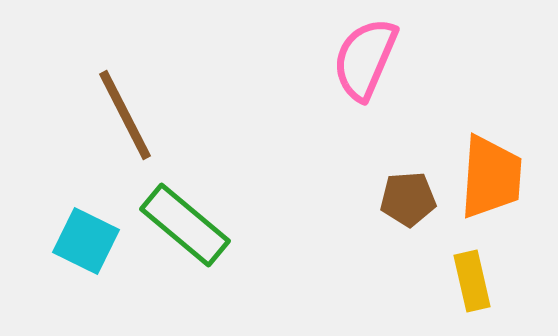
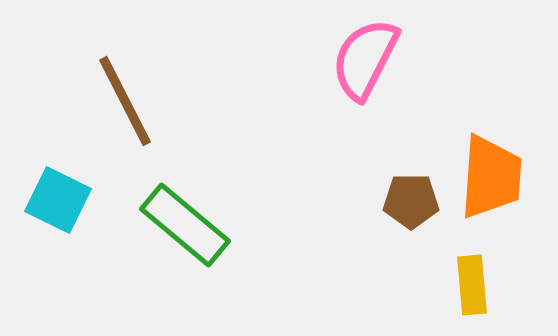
pink semicircle: rotated 4 degrees clockwise
brown line: moved 14 px up
brown pentagon: moved 3 px right, 2 px down; rotated 4 degrees clockwise
cyan square: moved 28 px left, 41 px up
yellow rectangle: moved 4 px down; rotated 8 degrees clockwise
